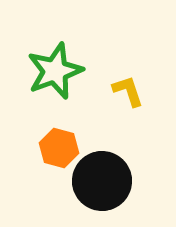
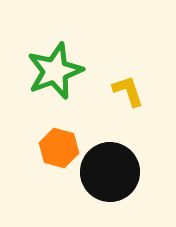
black circle: moved 8 px right, 9 px up
